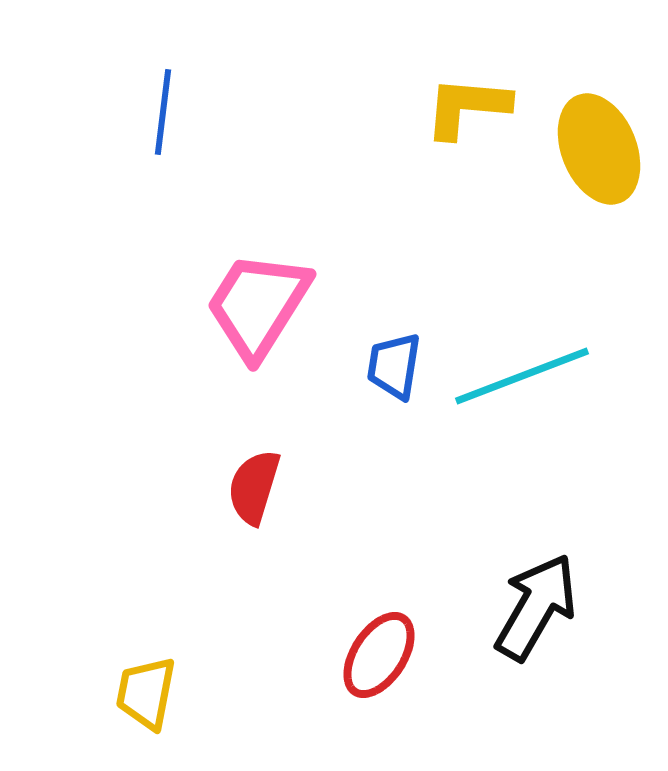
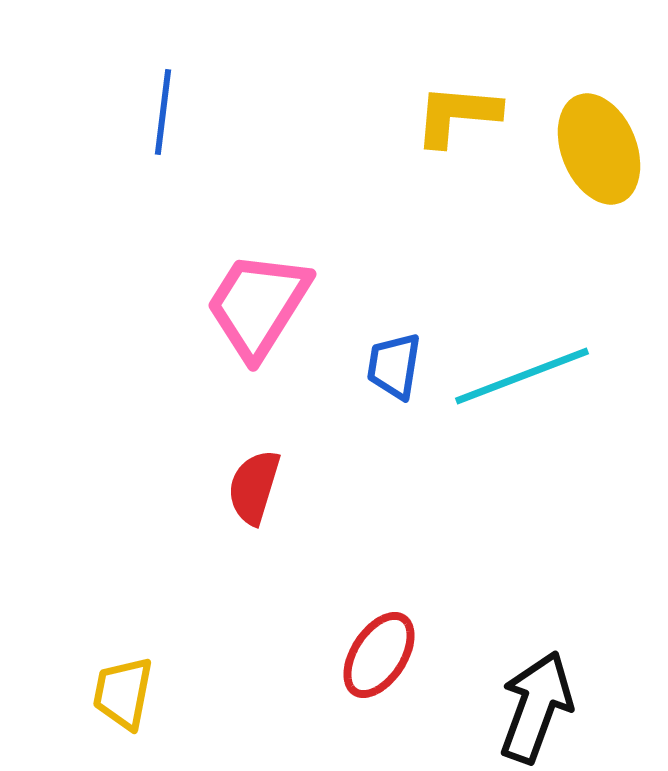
yellow L-shape: moved 10 px left, 8 px down
black arrow: moved 100 px down; rotated 10 degrees counterclockwise
yellow trapezoid: moved 23 px left
